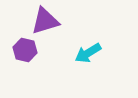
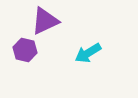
purple triangle: rotated 8 degrees counterclockwise
